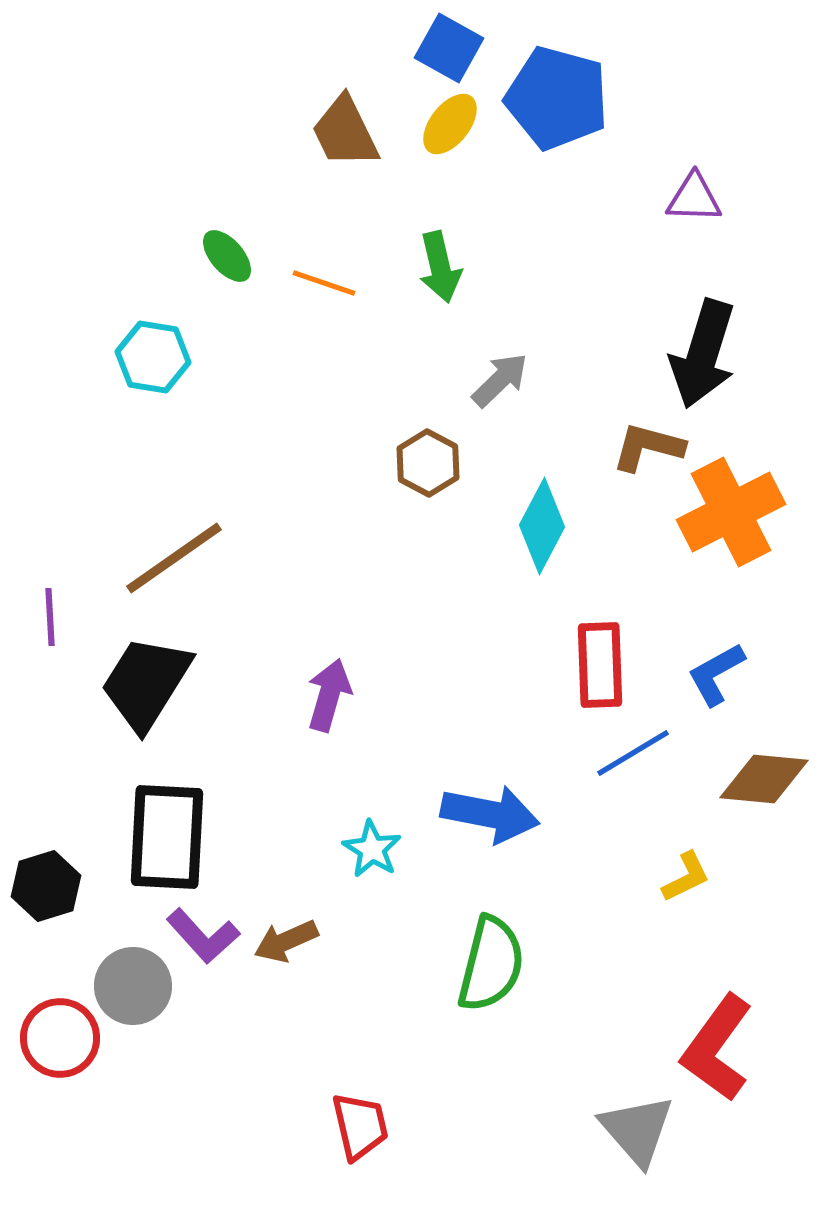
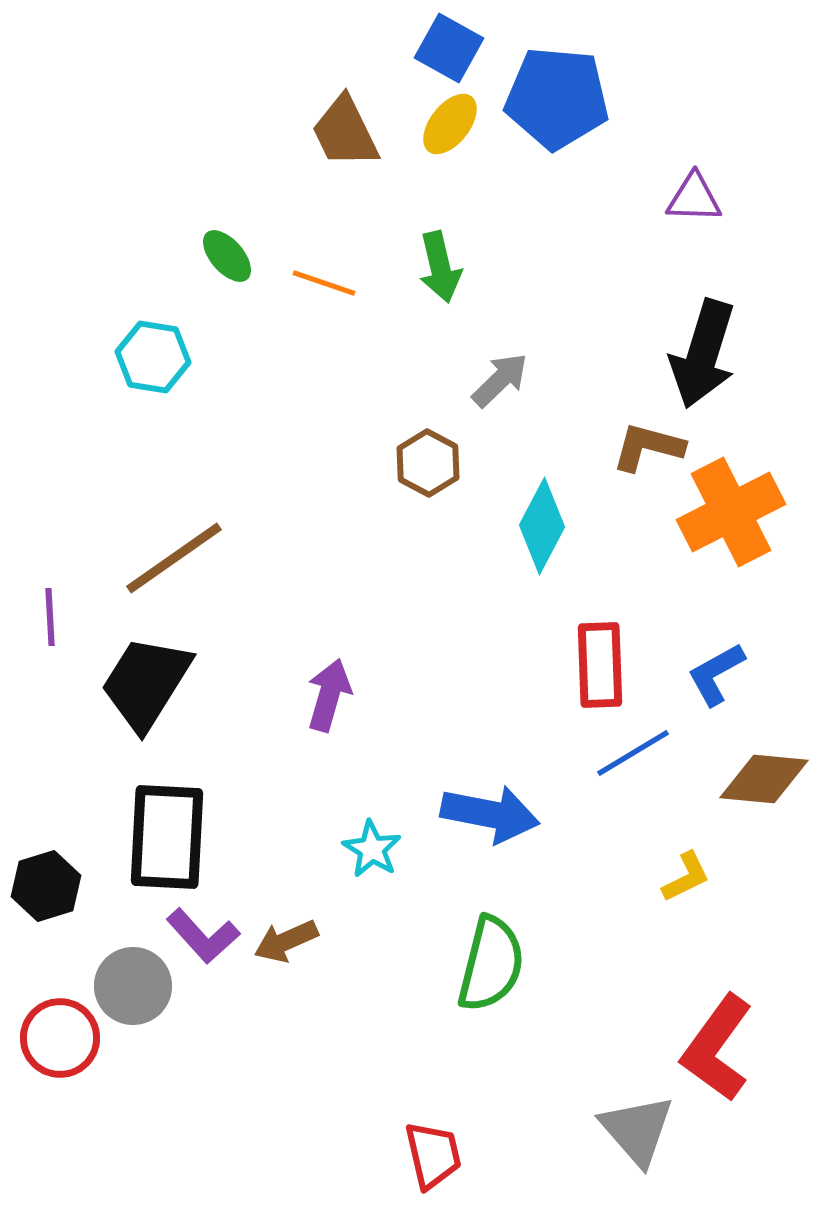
blue pentagon: rotated 10 degrees counterclockwise
red trapezoid: moved 73 px right, 29 px down
